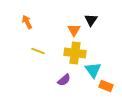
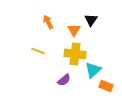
orange arrow: moved 21 px right
yellow cross: moved 1 px down
cyan triangle: rotated 24 degrees clockwise
